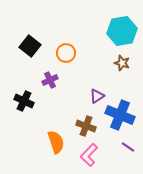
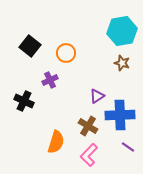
blue cross: rotated 24 degrees counterclockwise
brown cross: moved 2 px right; rotated 12 degrees clockwise
orange semicircle: rotated 35 degrees clockwise
